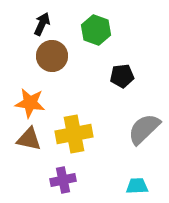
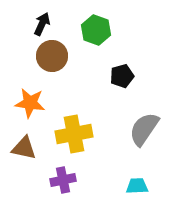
black pentagon: rotated 10 degrees counterclockwise
gray semicircle: rotated 12 degrees counterclockwise
brown triangle: moved 5 px left, 9 px down
